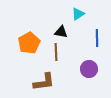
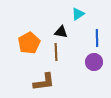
purple circle: moved 5 px right, 7 px up
